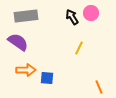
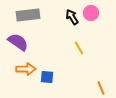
gray rectangle: moved 2 px right, 1 px up
yellow line: rotated 56 degrees counterclockwise
orange arrow: moved 1 px up
blue square: moved 1 px up
orange line: moved 2 px right, 1 px down
